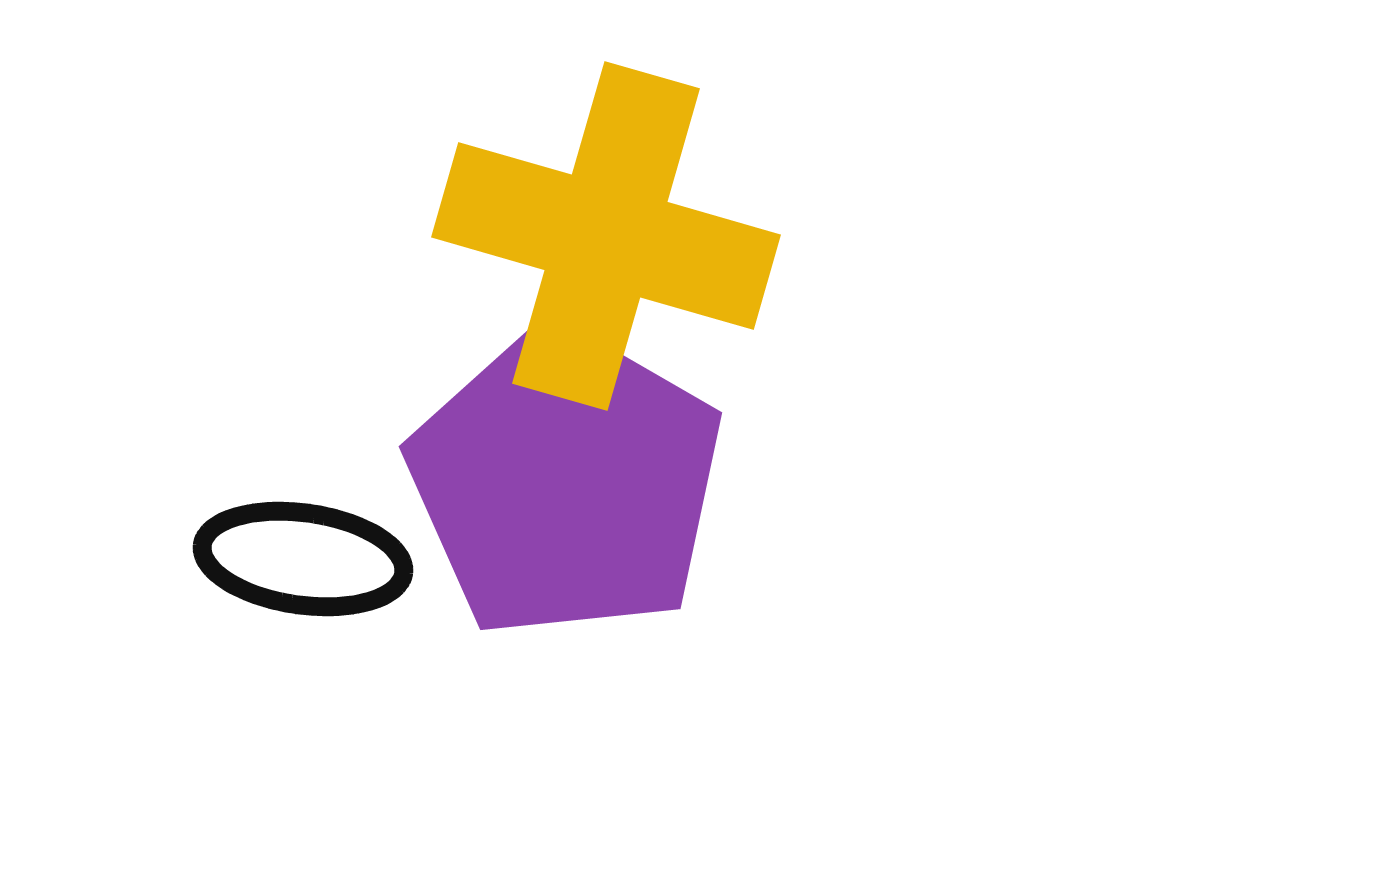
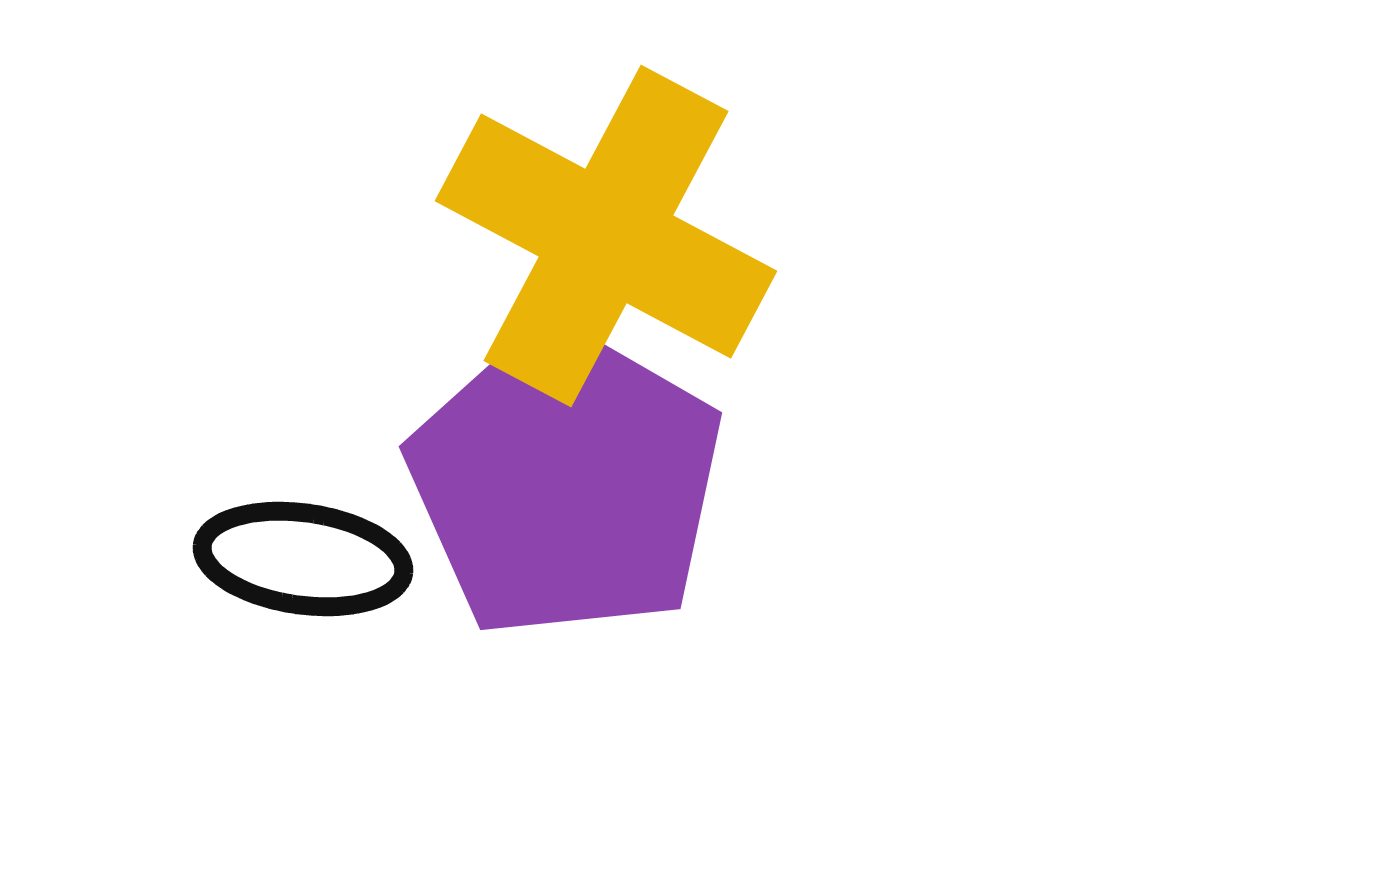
yellow cross: rotated 12 degrees clockwise
